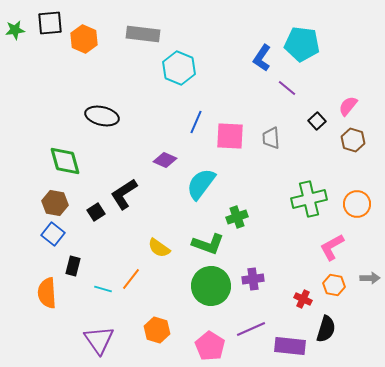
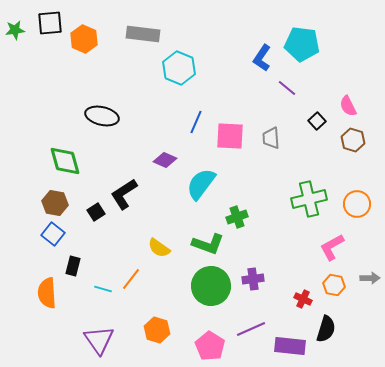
pink semicircle at (348, 106): rotated 65 degrees counterclockwise
